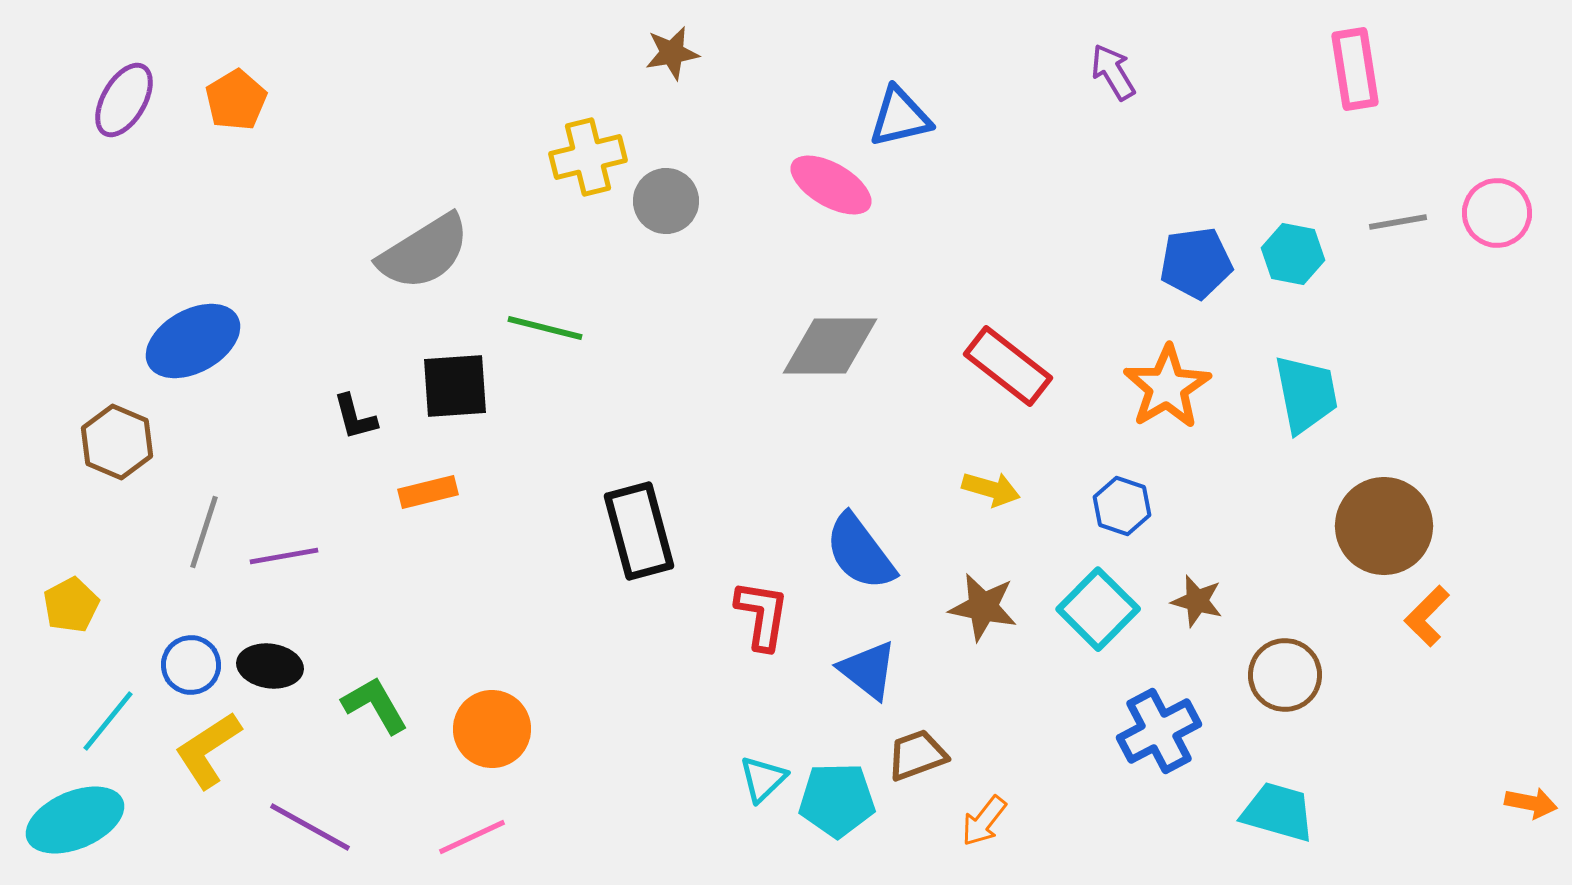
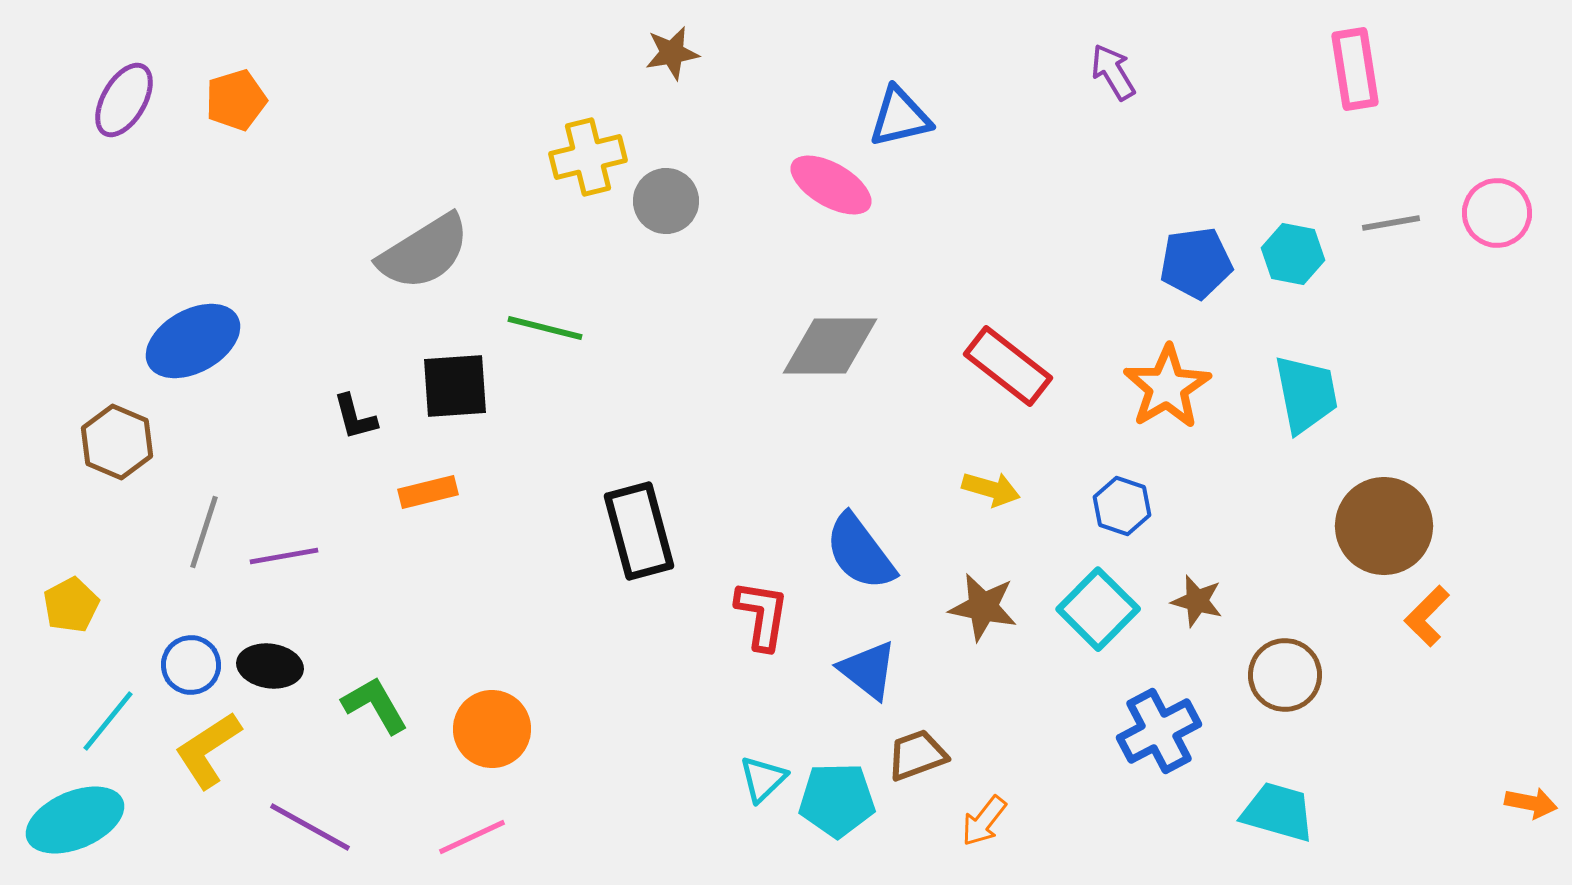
orange pentagon at (236, 100): rotated 14 degrees clockwise
gray line at (1398, 222): moved 7 px left, 1 px down
